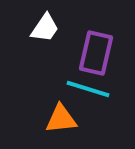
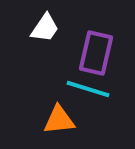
orange triangle: moved 2 px left, 1 px down
